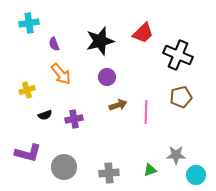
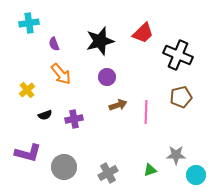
yellow cross: rotated 21 degrees counterclockwise
gray cross: moved 1 px left; rotated 24 degrees counterclockwise
